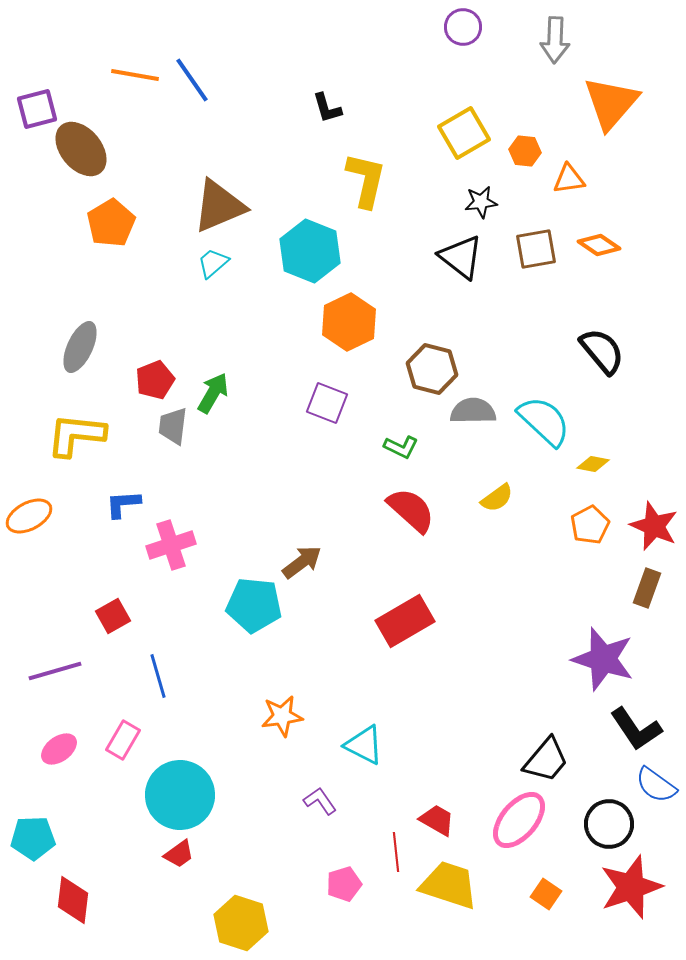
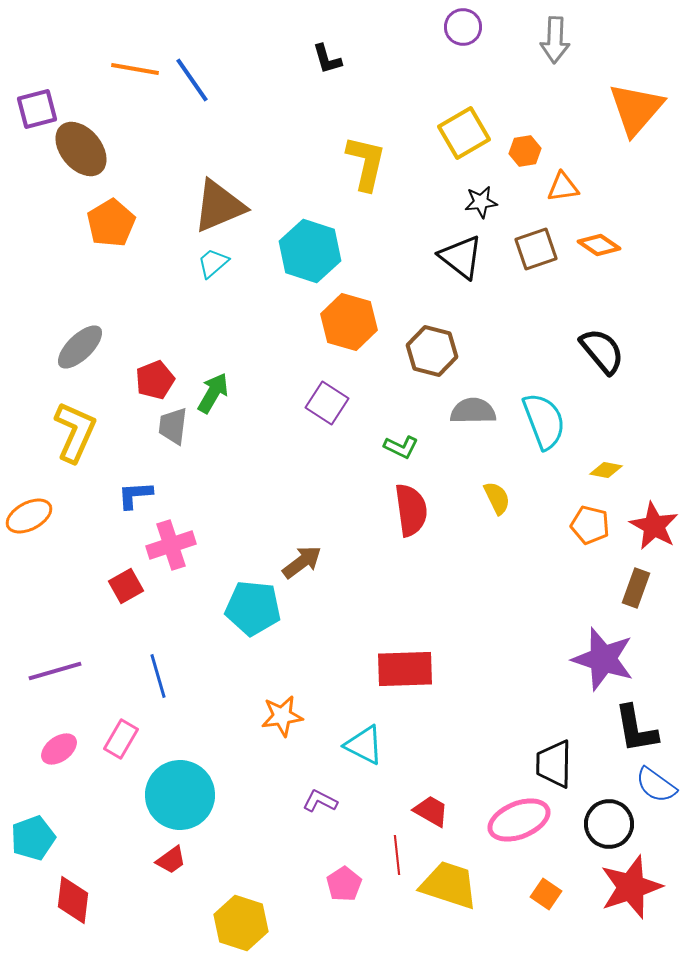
orange line at (135, 75): moved 6 px up
orange triangle at (611, 103): moved 25 px right, 6 px down
black L-shape at (327, 108): moved 49 px up
orange hexagon at (525, 151): rotated 16 degrees counterclockwise
orange triangle at (569, 179): moved 6 px left, 8 px down
yellow L-shape at (366, 180): moved 17 px up
brown square at (536, 249): rotated 9 degrees counterclockwise
cyan hexagon at (310, 251): rotated 4 degrees counterclockwise
orange hexagon at (349, 322): rotated 18 degrees counterclockwise
gray ellipse at (80, 347): rotated 21 degrees clockwise
brown hexagon at (432, 369): moved 18 px up
purple square at (327, 403): rotated 12 degrees clockwise
cyan semicircle at (544, 421): rotated 26 degrees clockwise
yellow L-shape at (76, 435): moved 1 px left, 3 px up; rotated 108 degrees clockwise
yellow diamond at (593, 464): moved 13 px right, 6 px down
yellow semicircle at (497, 498): rotated 80 degrees counterclockwise
blue L-shape at (123, 504): moved 12 px right, 9 px up
red semicircle at (411, 510): rotated 40 degrees clockwise
orange pentagon at (590, 525): rotated 30 degrees counterclockwise
red star at (654, 526): rotated 6 degrees clockwise
brown rectangle at (647, 588): moved 11 px left
cyan pentagon at (254, 605): moved 1 px left, 3 px down
red square at (113, 616): moved 13 px right, 30 px up
red rectangle at (405, 621): moved 48 px down; rotated 28 degrees clockwise
black L-shape at (636, 729): rotated 24 degrees clockwise
pink rectangle at (123, 740): moved 2 px left, 1 px up
black trapezoid at (546, 760): moved 8 px right, 4 px down; rotated 141 degrees clockwise
purple L-shape at (320, 801): rotated 28 degrees counterclockwise
red trapezoid at (437, 820): moved 6 px left, 9 px up
pink ellipse at (519, 820): rotated 28 degrees clockwise
cyan pentagon at (33, 838): rotated 18 degrees counterclockwise
red line at (396, 852): moved 1 px right, 3 px down
red trapezoid at (179, 854): moved 8 px left, 6 px down
pink pentagon at (344, 884): rotated 16 degrees counterclockwise
